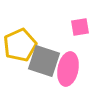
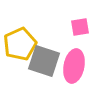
yellow pentagon: moved 1 px up
pink ellipse: moved 6 px right, 3 px up
